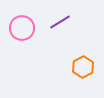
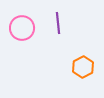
purple line: moved 2 px left, 1 px down; rotated 65 degrees counterclockwise
